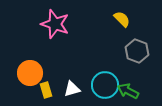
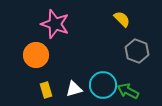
orange circle: moved 6 px right, 18 px up
cyan circle: moved 2 px left
white triangle: moved 2 px right
